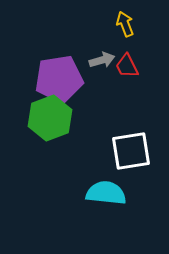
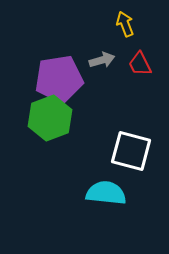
red trapezoid: moved 13 px right, 2 px up
white square: rotated 24 degrees clockwise
